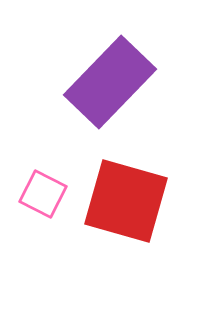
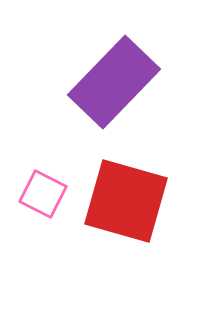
purple rectangle: moved 4 px right
